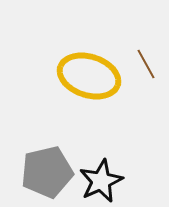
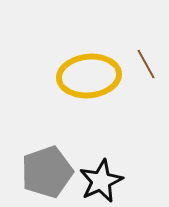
yellow ellipse: rotated 24 degrees counterclockwise
gray pentagon: rotated 6 degrees counterclockwise
